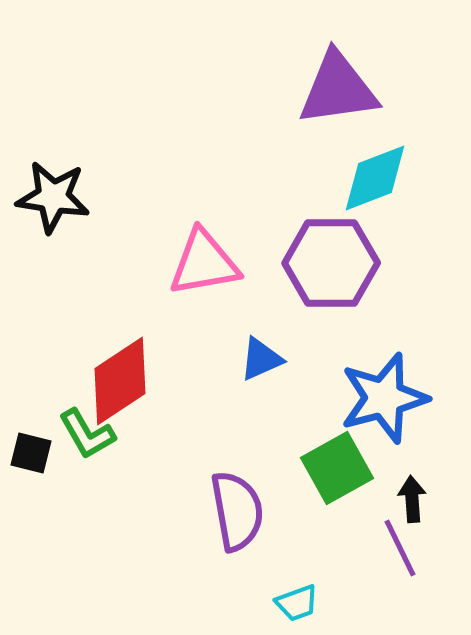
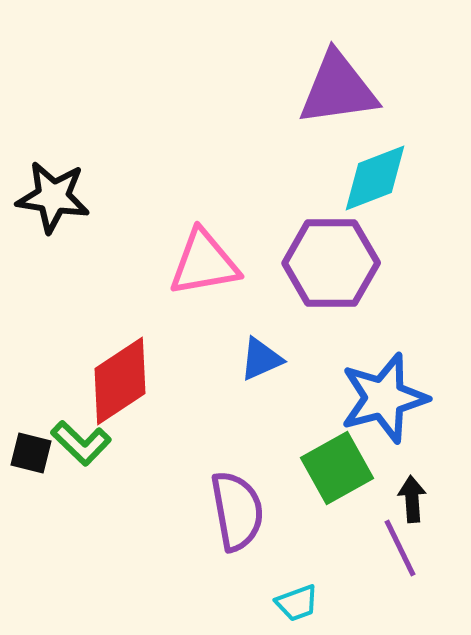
green L-shape: moved 6 px left, 9 px down; rotated 16 degrees counterclockwise
